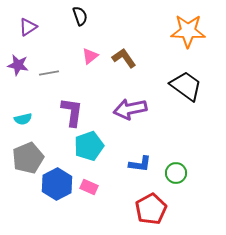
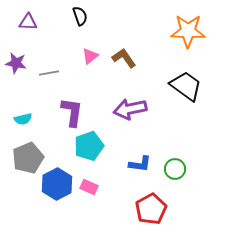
purple triangle: moved 5 px up; rotated 36 degrees clockwise
purple star: moved 2 px left, 2 px up
green circle: moved 1 px left, 4 px up
